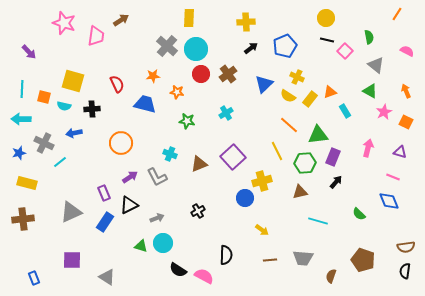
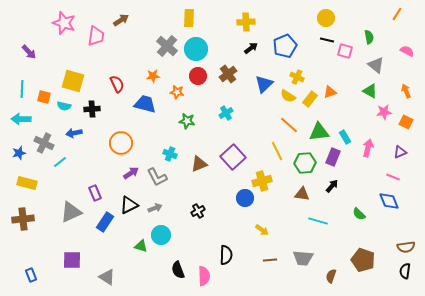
pink square at (345, 51): rotated 28 degrees counterclockwise
red circle at (201, 74): moved 3 px left, 2 px down
cyan rectangle at (345, 111): moved 26 px down
pink star at (384, 112): rotated 21 degrees clockwise
green triangle at (318, 135): moved 1 px right, 3 px up
purple triangle at (400, 152): rotated 40 degrees counterclockwise
purple arrow at (130, 177): moved 1 px right, 4 px up
black arrow at (336, 182): moved 4 px left, 4 px down
brown triangle at (300, 192): moved 2 px right, 2 px down; rotated 21 degrees clockwise
purple rectangle at (104, 193): moved 9 px left
gray arrow at (157, 218): moved 2 px left, 10 px up
cyan circle at (163, 243): moved 2 px left, 8 px up
black semicircle at (178, 270): rotated 36 degrees clockwise
pink semicircle at (204, 276): rotated 60 degrees clockwise
blue rectangle at (34, 278): moved 3 px left, 3 px up
